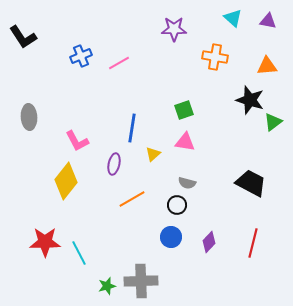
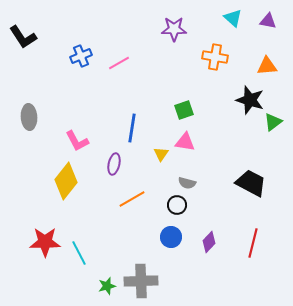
yellow triangle: moved 8 px right; rotated 14 degrees counterclockwise
